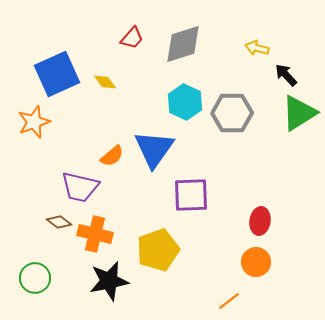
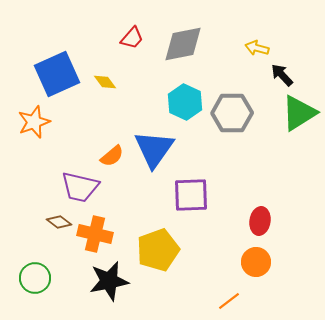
gray diamond: rotated 6 degrees clockwise
black arrow: moved 4 px left
